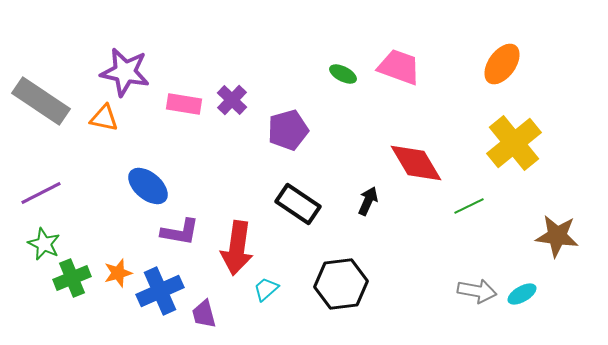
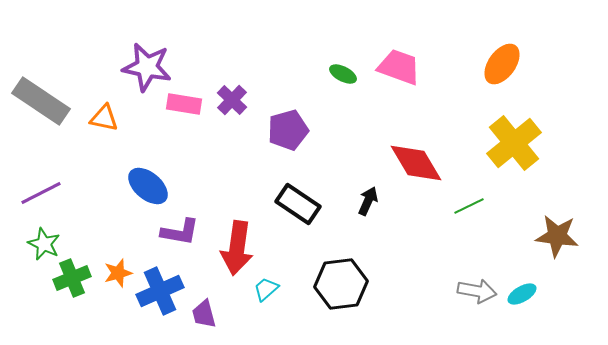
purple star: moved 22 px right, 5 px up
